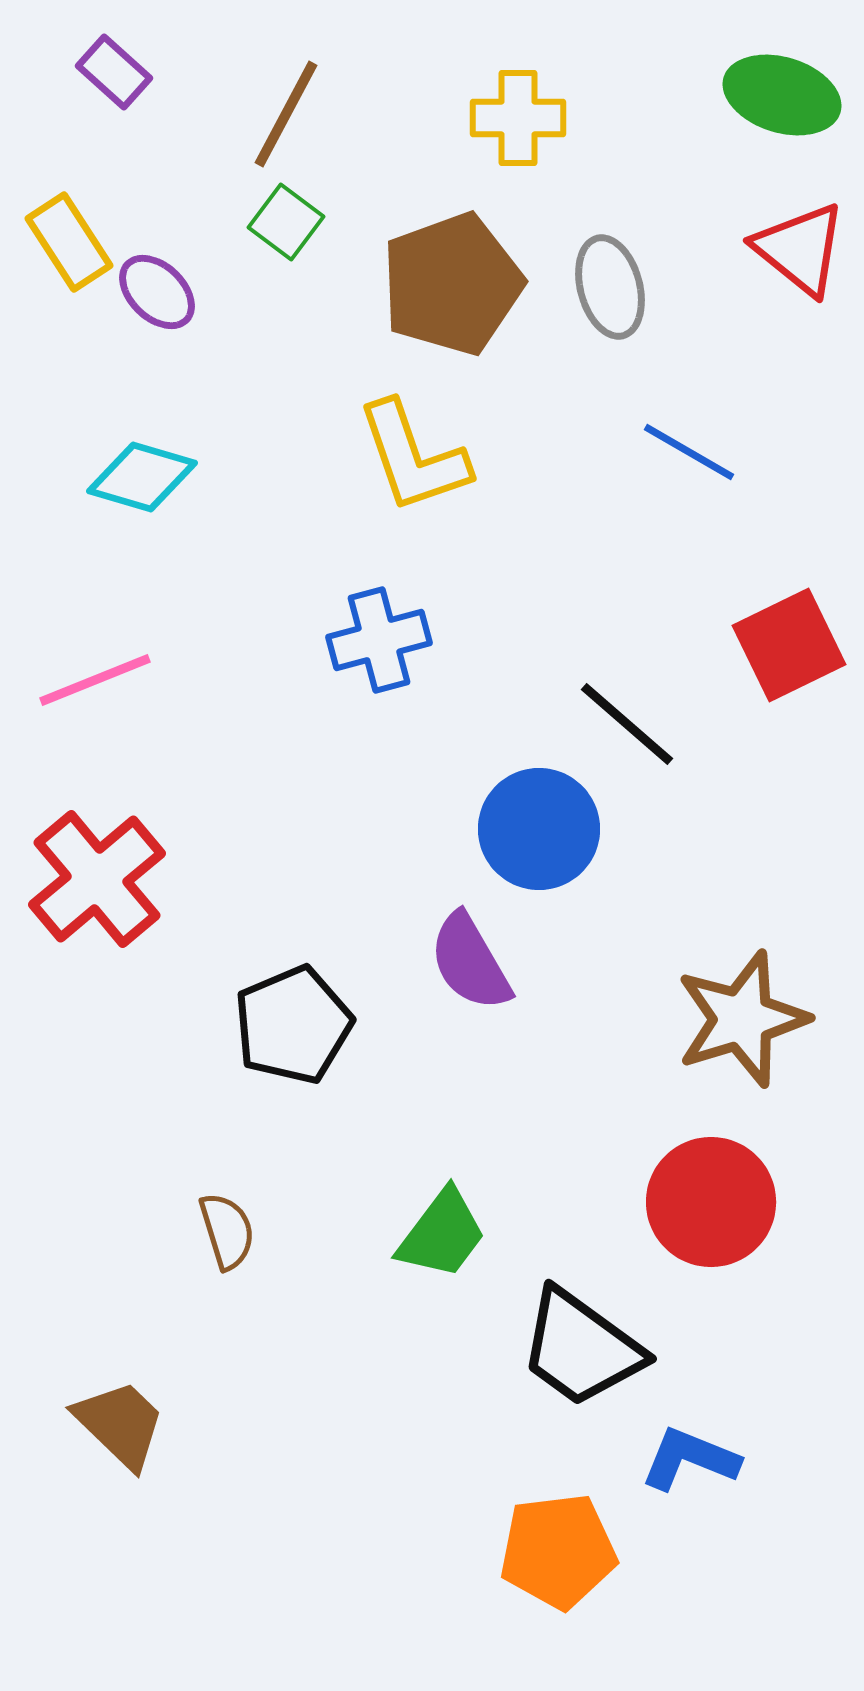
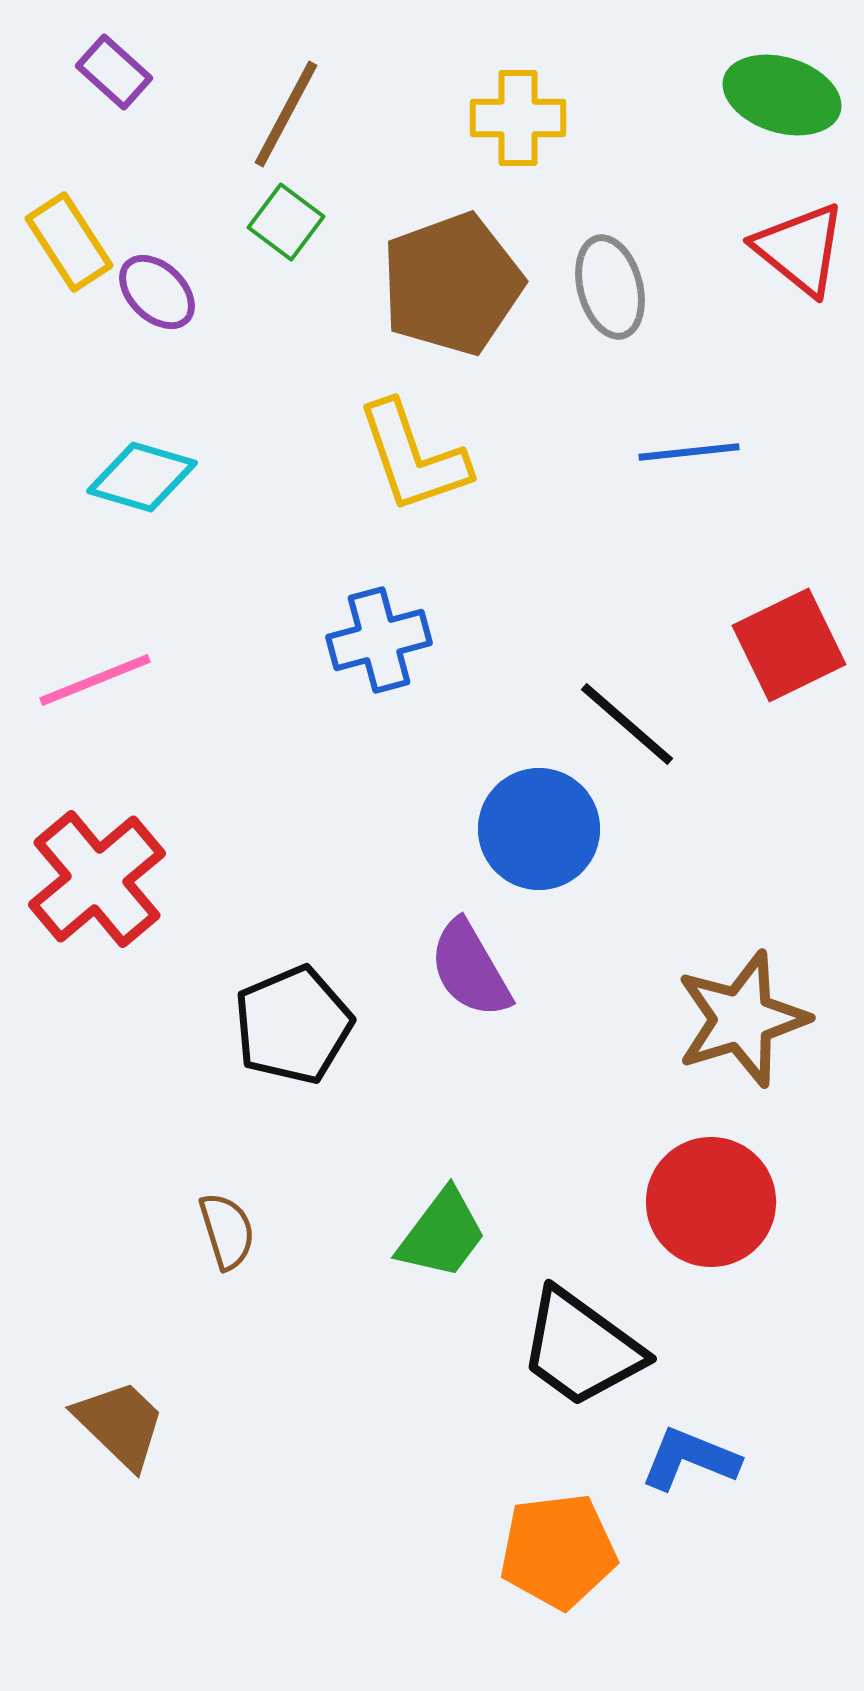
blue line: rotated 36 degrees counterclockwise
purple semicircle: moved 7 px down
